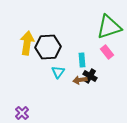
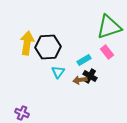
cyan rectangle: moved 2 px right; rotated 64 degrees clockwise
purple cross: rotated 24 degrees counterclockwise
